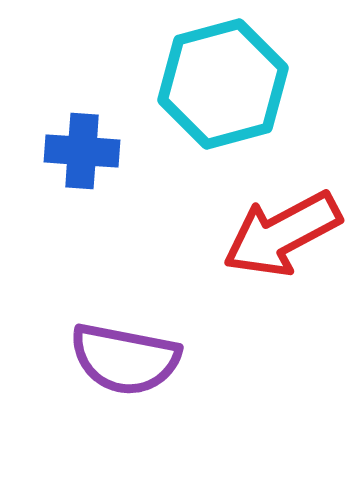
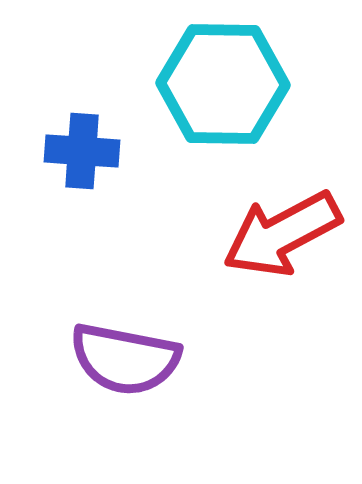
cyan hexagon: rotated 16 degrees clockwise
